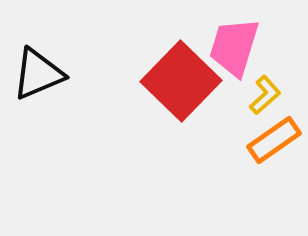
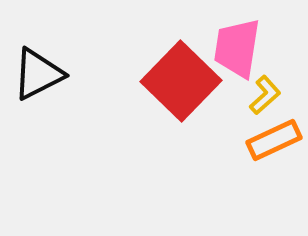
pink trapezoid: moved 3 px right, 1 px down; rotated 8 degrees counterclockwise
black triangle: rotated 4 degrees counterclockwise
orange rectangle: rotated 10 degrees clockwise
